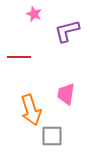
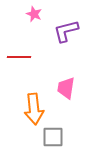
purple L-shape: moved 1 px left
pink trapezoid: moved 6 px up
orange arrow: moved 3 px right, 1 px up; rotated 12 degrees clockwise
gray square: moved 1 px right, 1 px down
